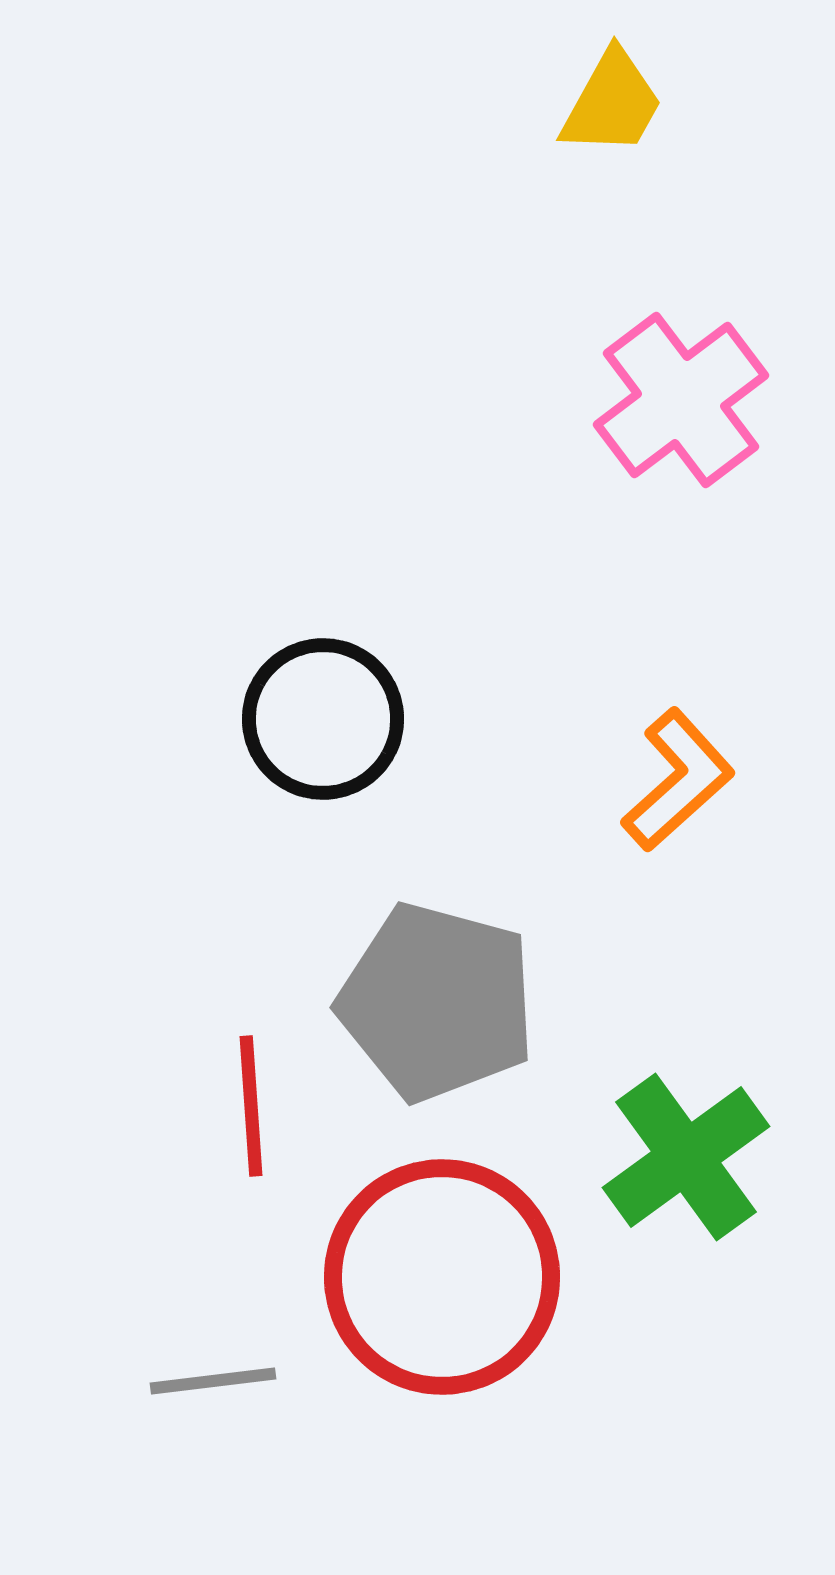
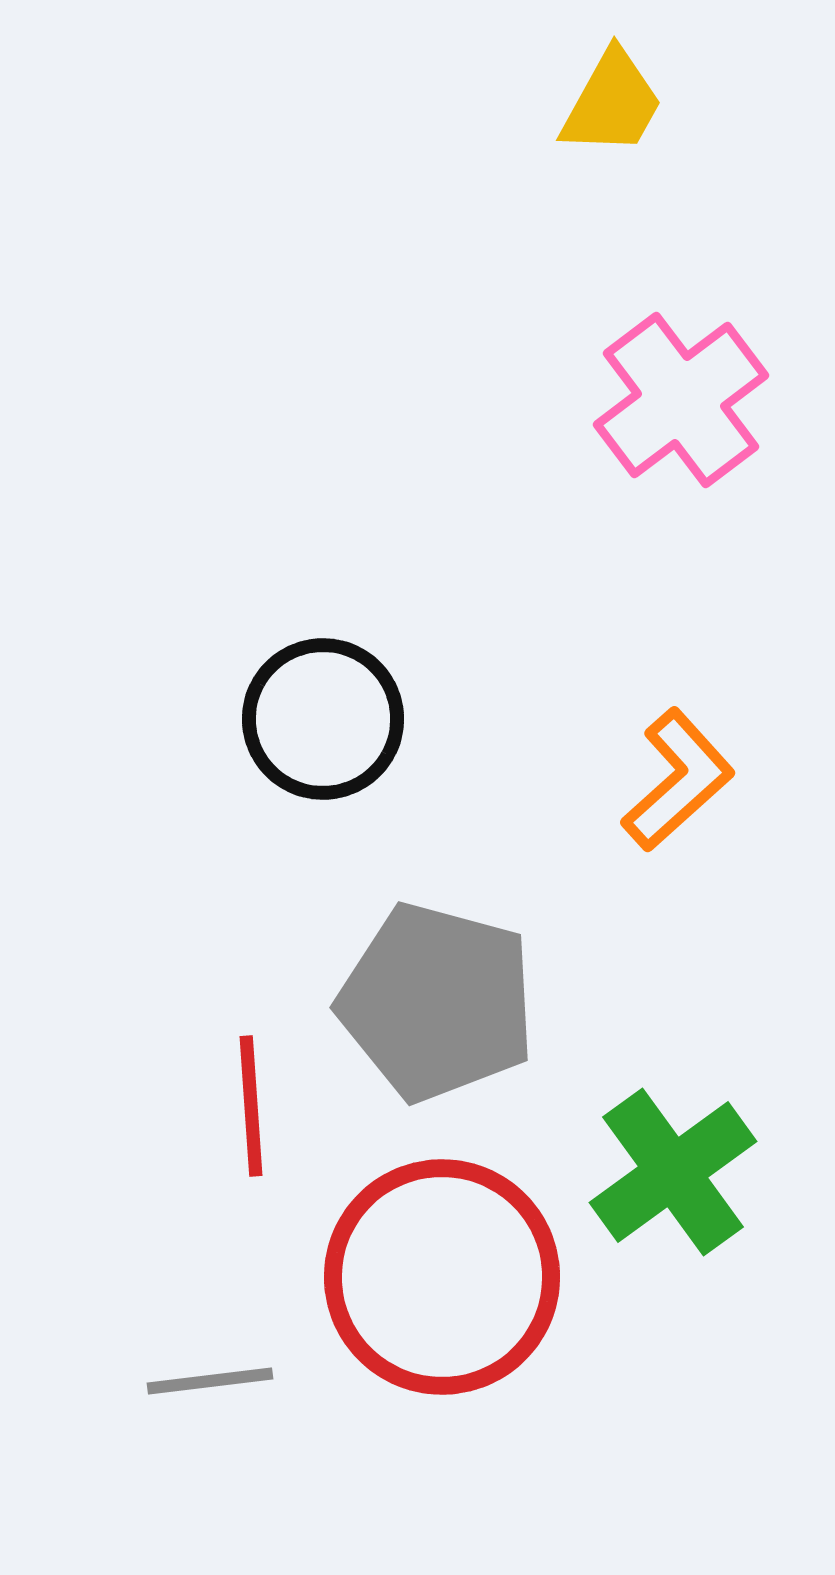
green cross: moved 13 px left, 15 px down
gray line: moved 3 px left
